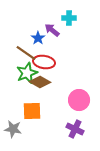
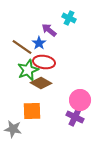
cyan cross: rotated 24 degrees clockwise
purple arrow: moved 3 px left
blue star: moved 1 px right, 5 px down
brown line: moved 4 px left, 6 px up
green star: moved 1 px right, 3 px up
brown diamond: moved 1 px right, 1 px down
pink circle: moved 1 px right
purple cross: moved 12 px up
